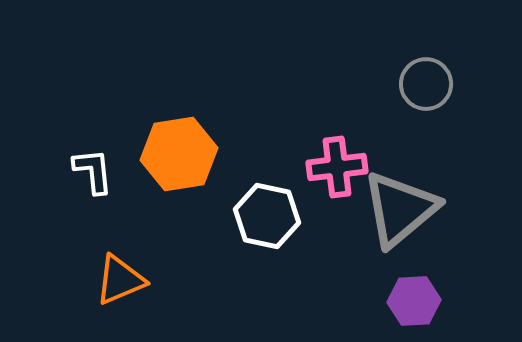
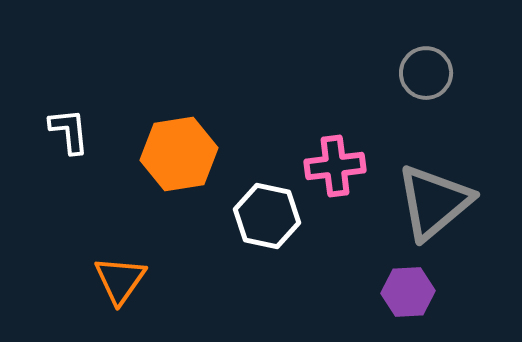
gray circle: moved 11 px up
pink cross: moved 2 px left, 1 px up
white L-shape: moved 24 px left, 40 px up
gray triangle: moved 34 px right, 7 px up
orange triangle: rotated 32 degrees counterclockwise
purple hexagon: moved 6 px left, 9 px up
